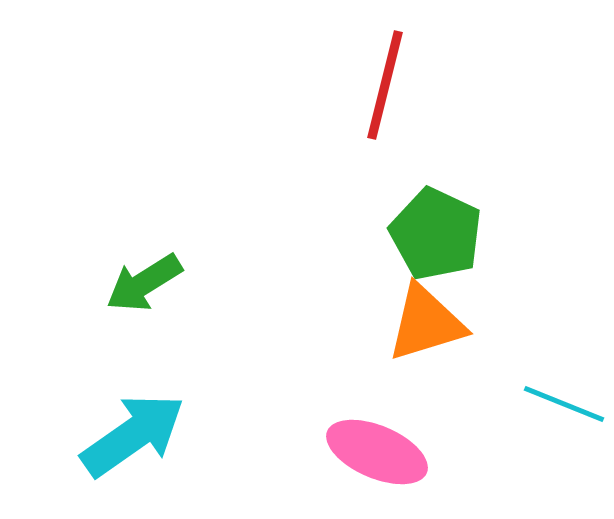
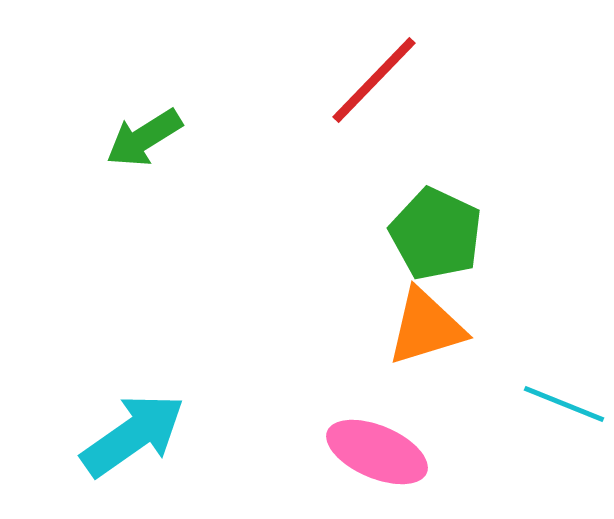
red line: moved 11 px left, 5 px up; rotated 30 degrees clockwise
green arrow: moved 145 px up
orange triangle: moved 4 px down
